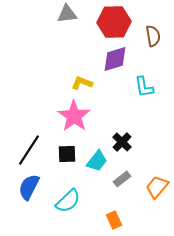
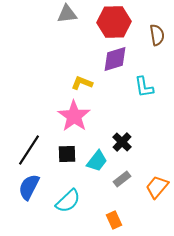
brown semicircle: moved 4 px right, 1 px up
